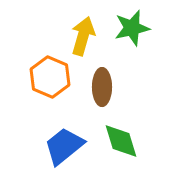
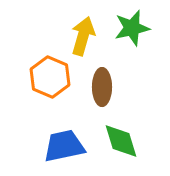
blue trapezoid: rotated 27 degrees clockwise
